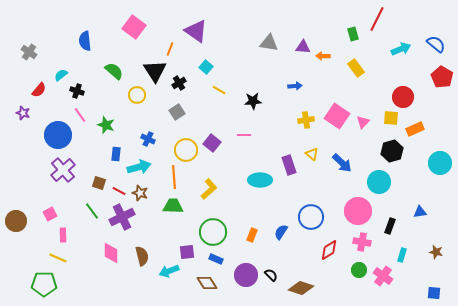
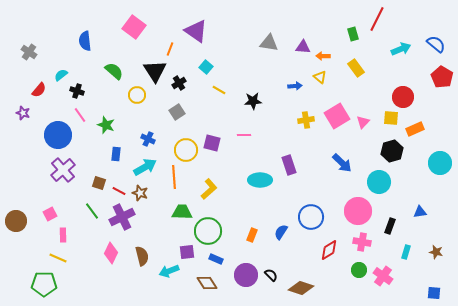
pink square at (337, 116): rotated 25 degrees clockwise
purple square at (212, 143): rotated 24 degrees counterclockwise
yellow triangle at (312, 154): moved 8 px right, 77 px up
cyan arrow at (139, 167): moved 6 px right; rotated 15 degrees counterclockwise
green trapezoid at (173, 206): moved 9 px right, 6 px down
green circle at (213, 232): moved 5 px left, 1 px up
pink diamond at (111, 253): rotated 25 degrees clockwise
cyan rectangle at (402, 255): moved 4 px right, 3 px up
